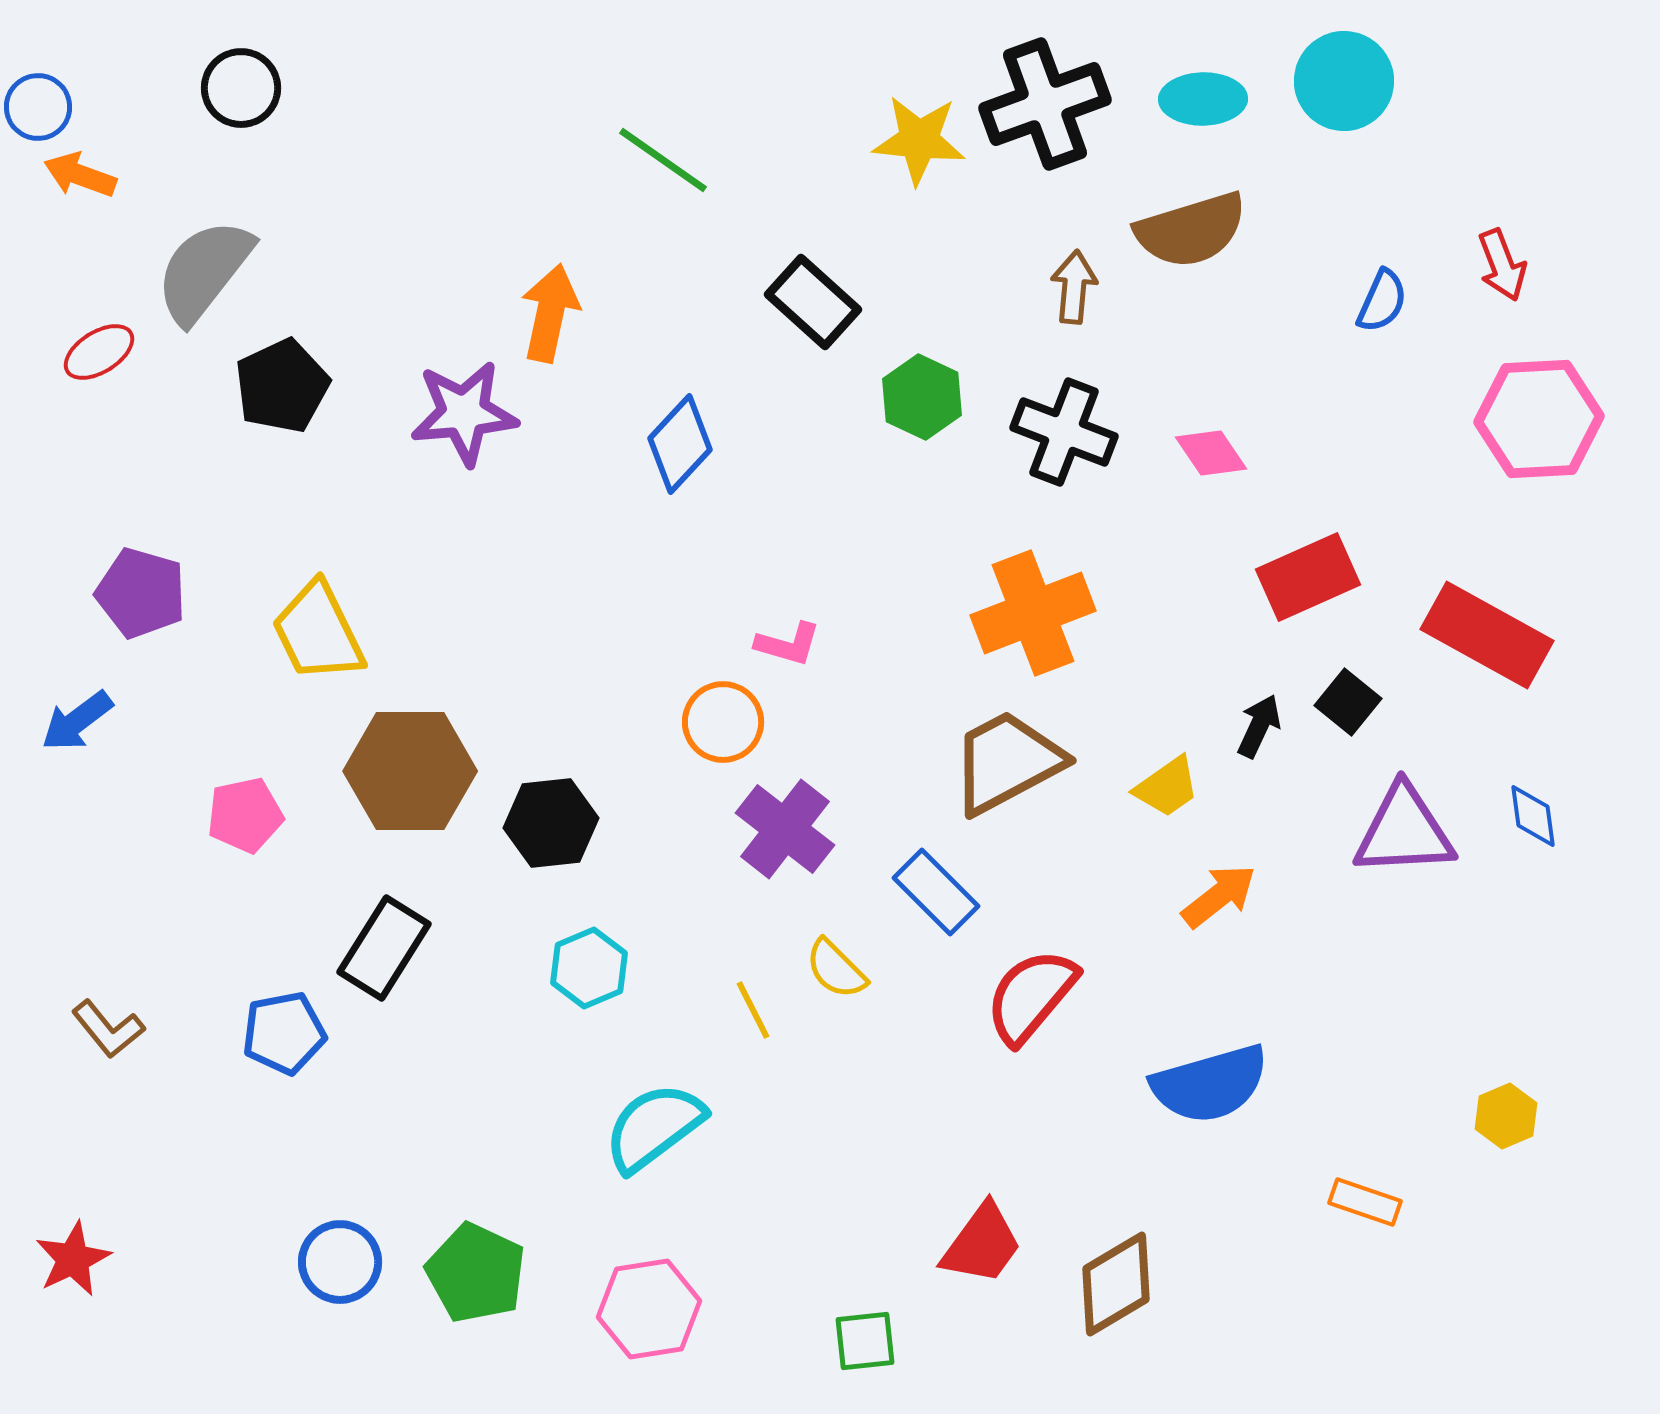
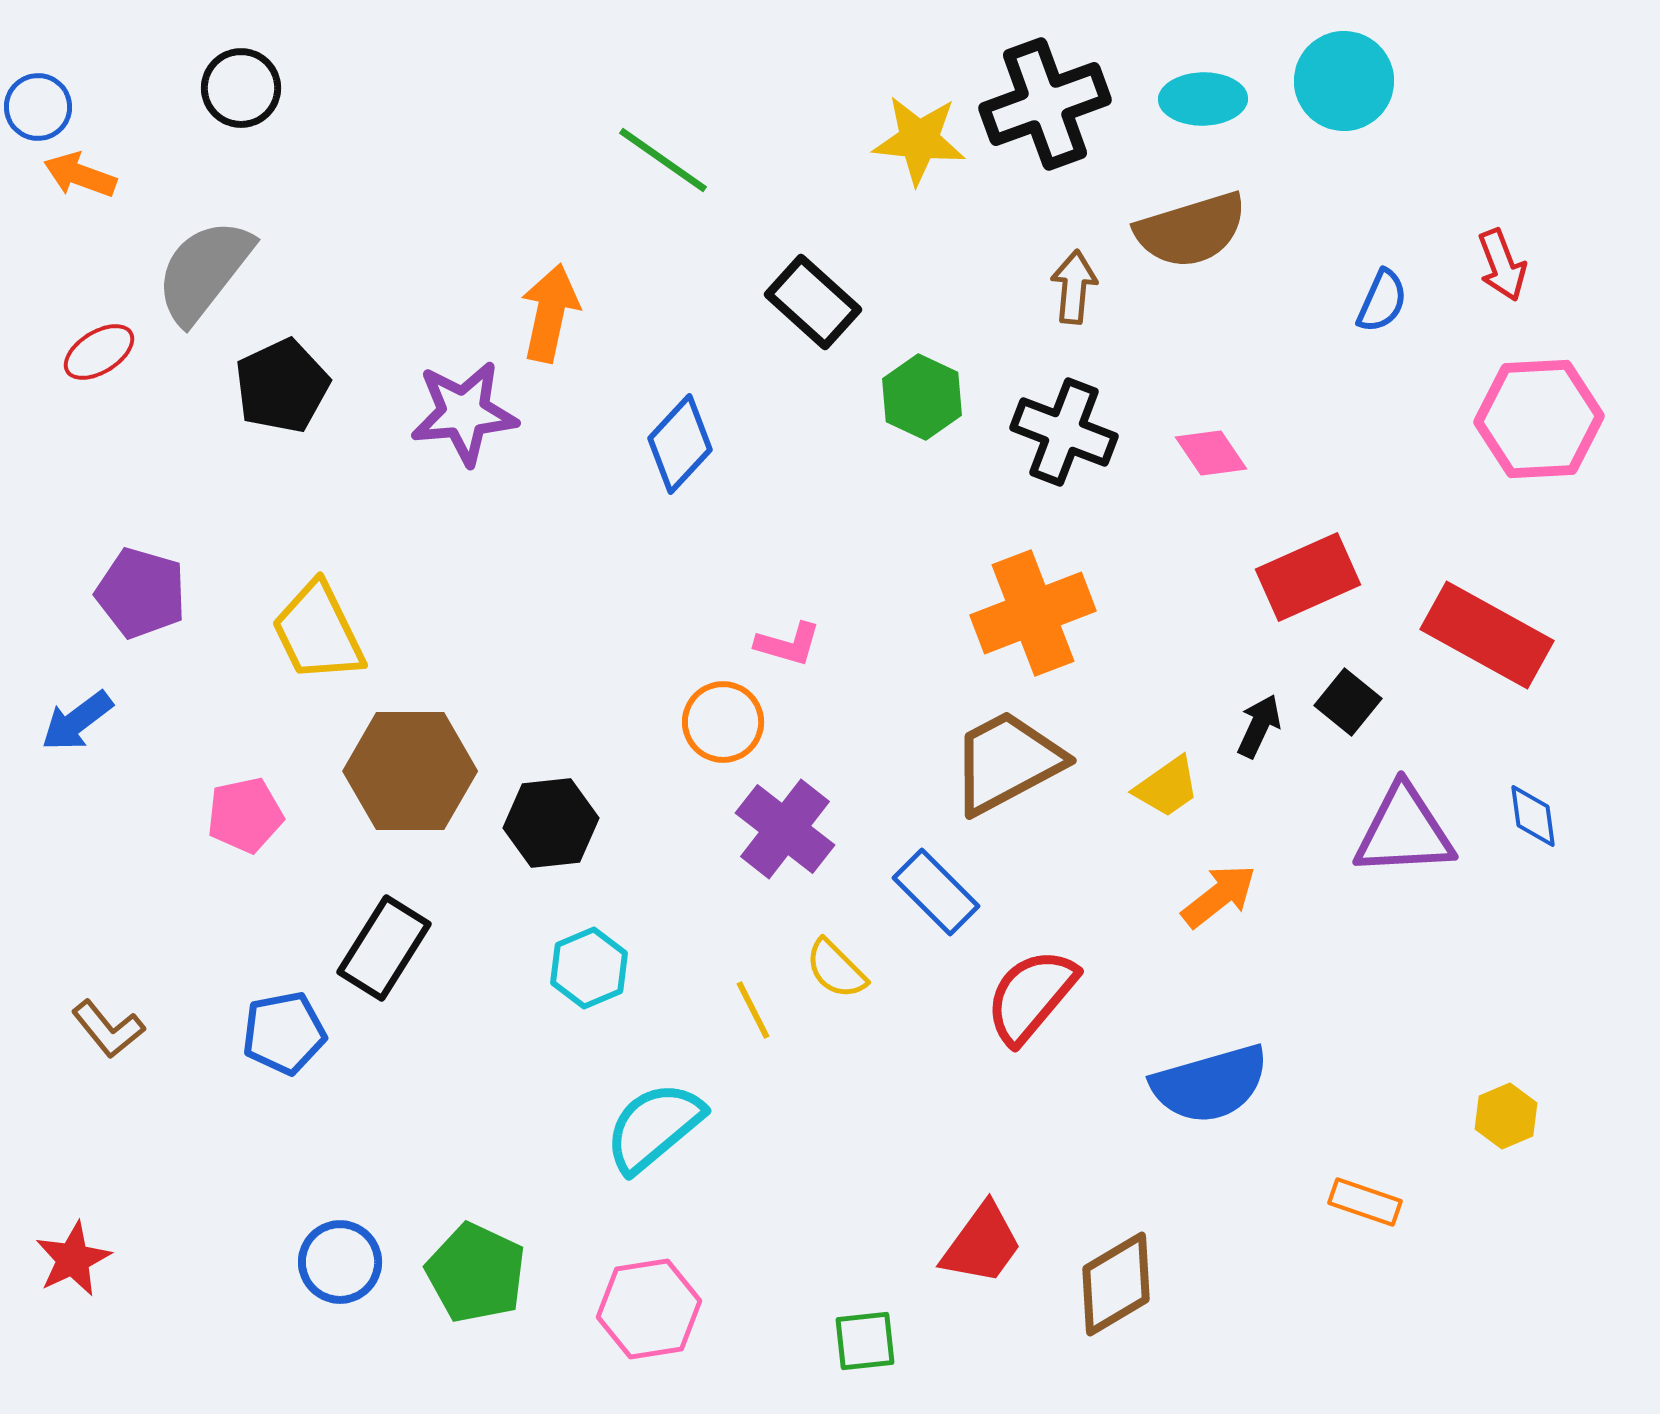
cyan semicircle at (654, 1127): rotated 3 degrees counterclockwise
